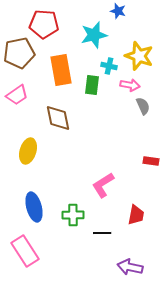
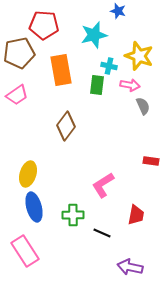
red pentagon: moved 1 px down
green rectangle: moved 5 px right
brown diamond: moved 8 px right, 8 px down; rotated 48 degrees clockwise
yellow ellipse: moved 23 px down
black line: rotated 24 degrees clockwise
